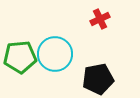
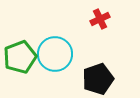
green pentagon: rotated 16 degrees counterclockwise
black pentagon: rotated 8 degrees counterclockwise
